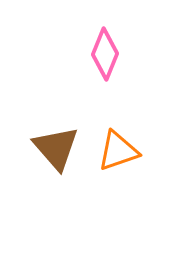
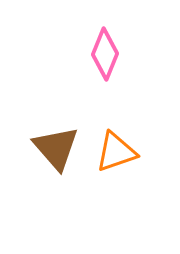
orange triangle: moved 2 px left, 1 px down
